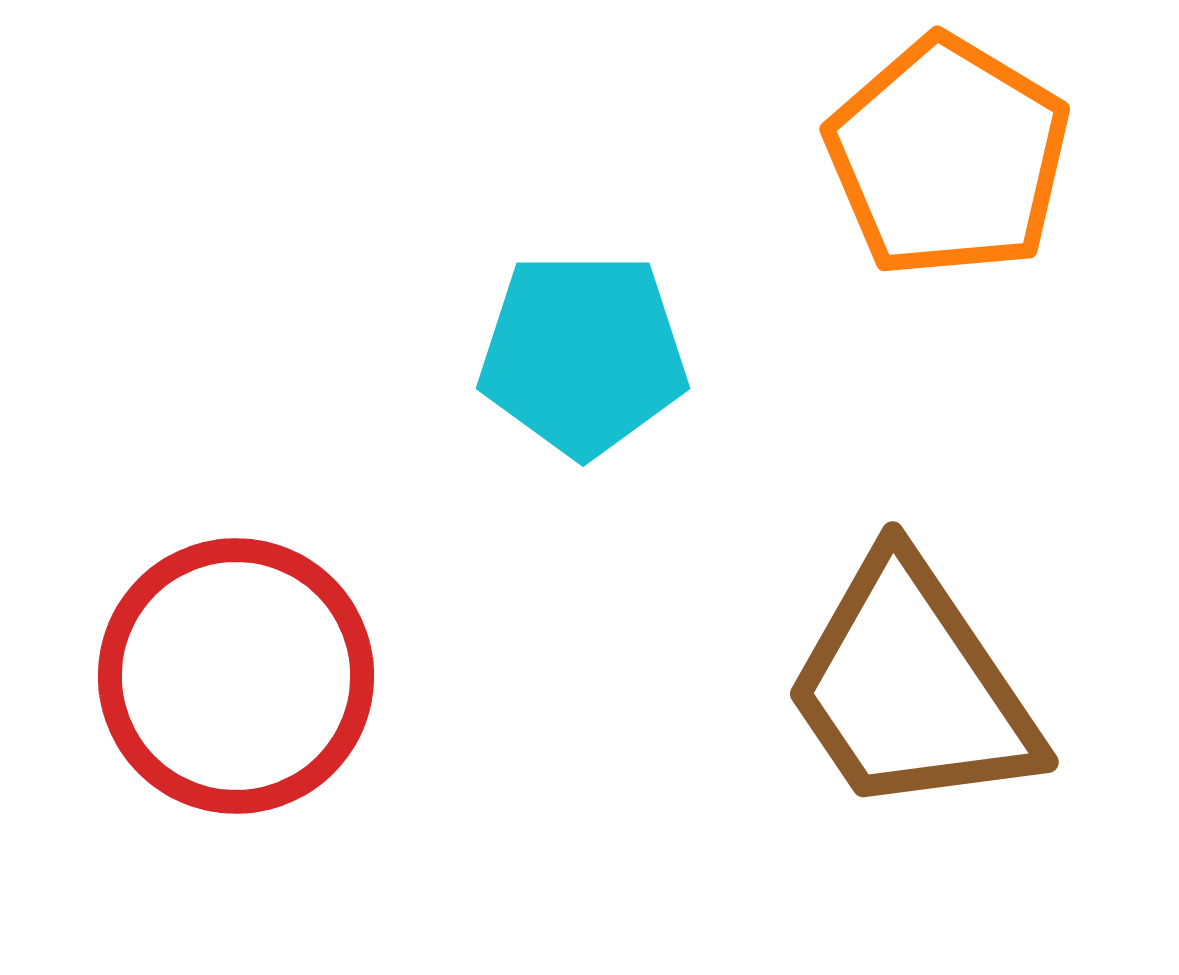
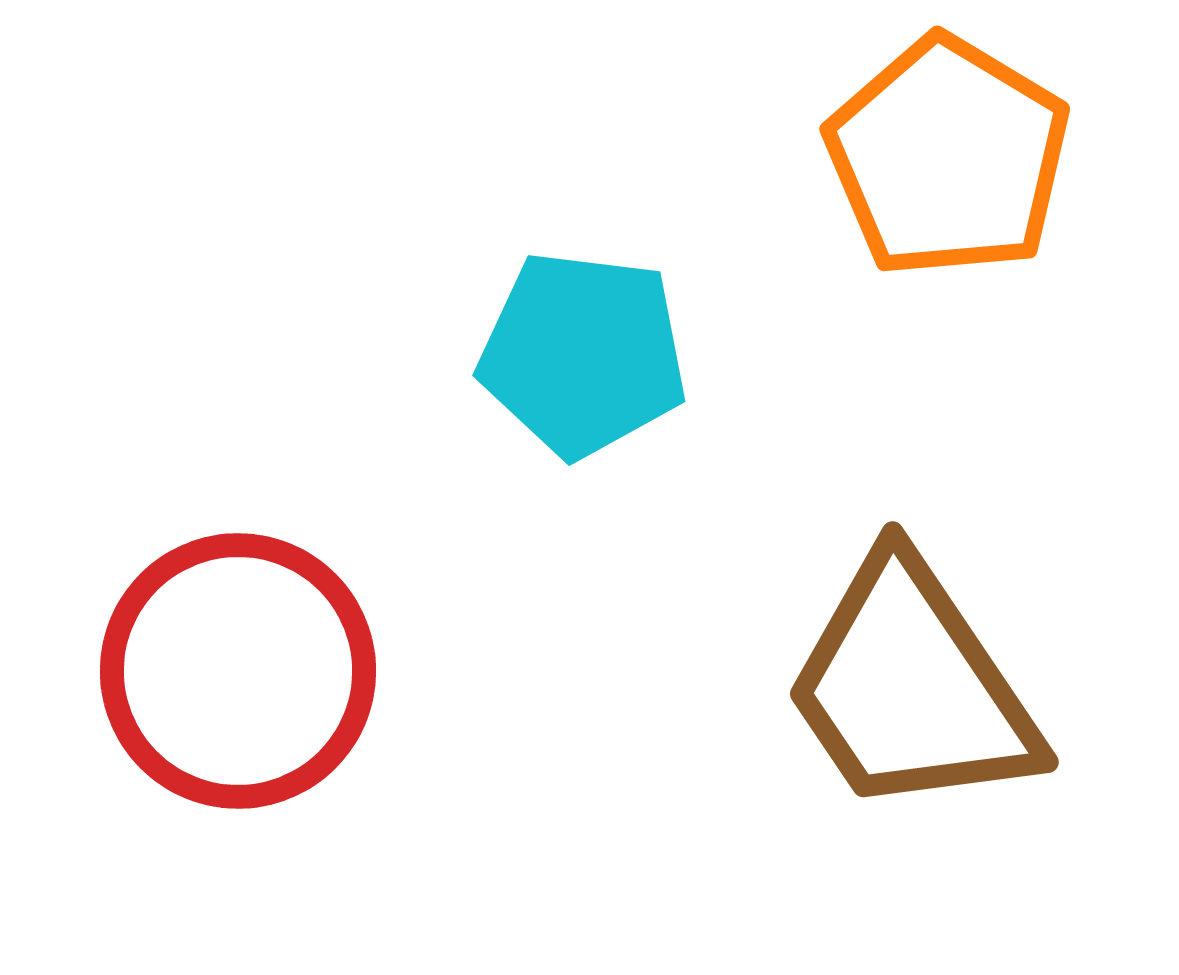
cyan pentagon: rotated 7 degrees clockwise
red circle: moved 2 px right, 5 px up
